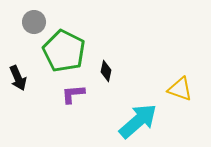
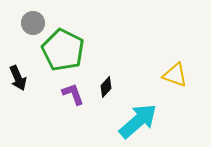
gray circle: moved 1 px left, 1 px down
green pentagon: moved 1 px left, 1 px up
black diamond: moved 16 px down; rotated 30 degrees clockwise
yellow triangle: moved 5 px left, 14 px up
purple L-shape: rotated 75 degrees clockwise
